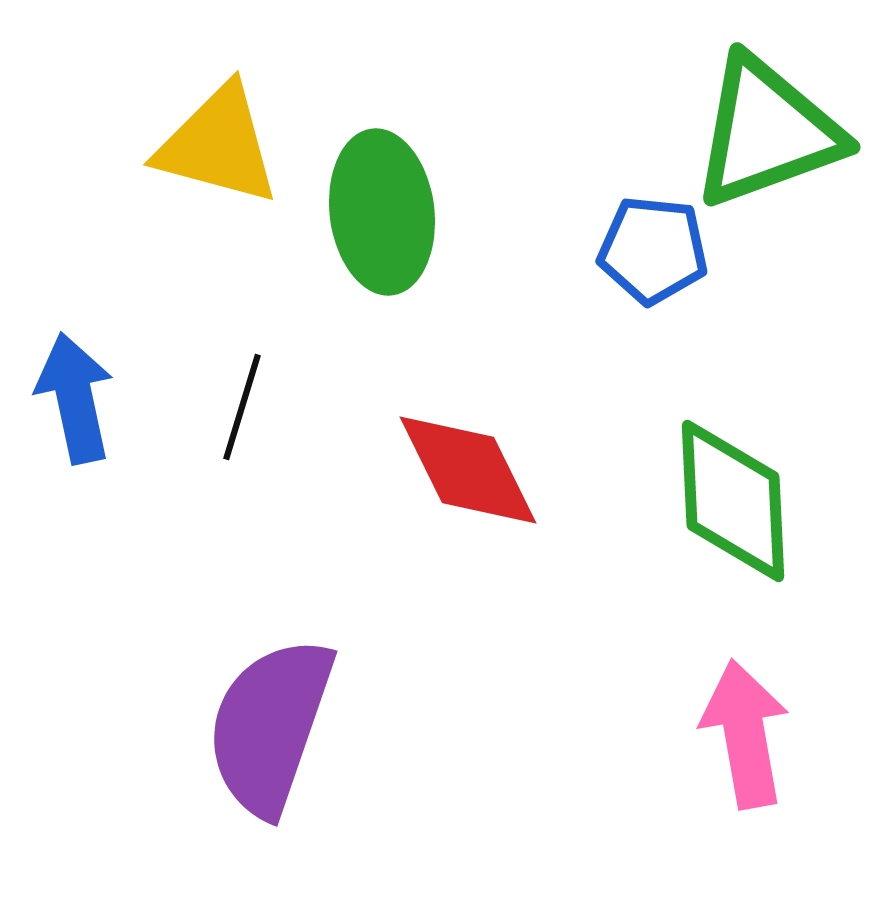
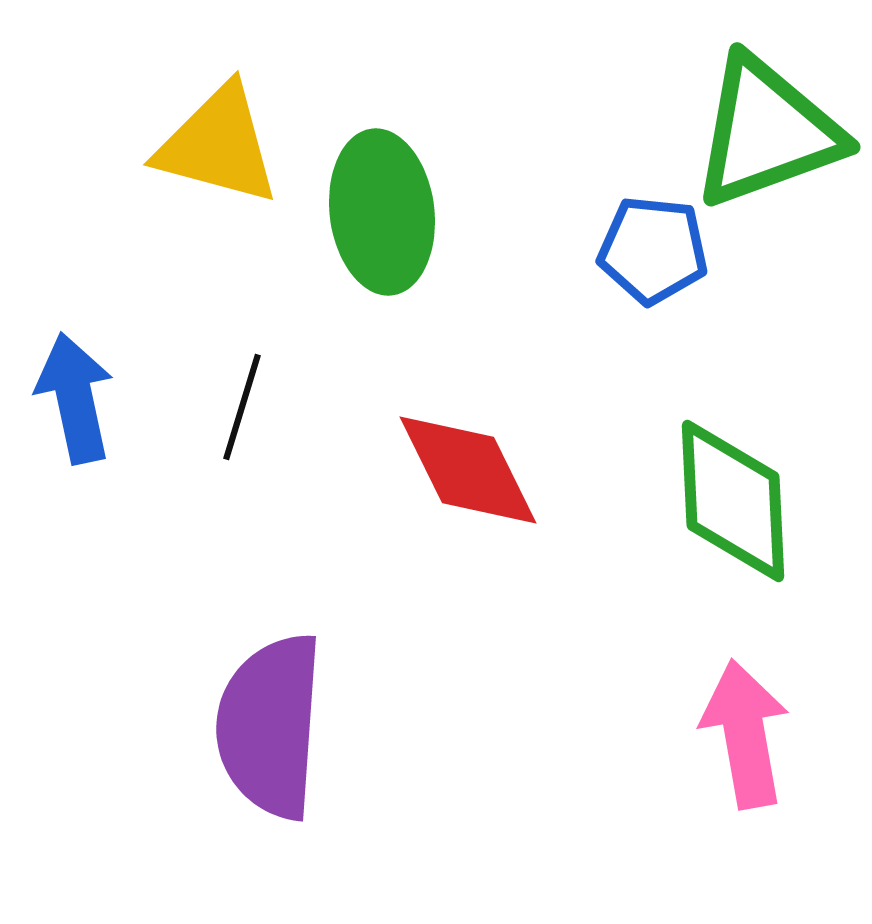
purple semicircle: rotated 15 degrees counterclockwise
